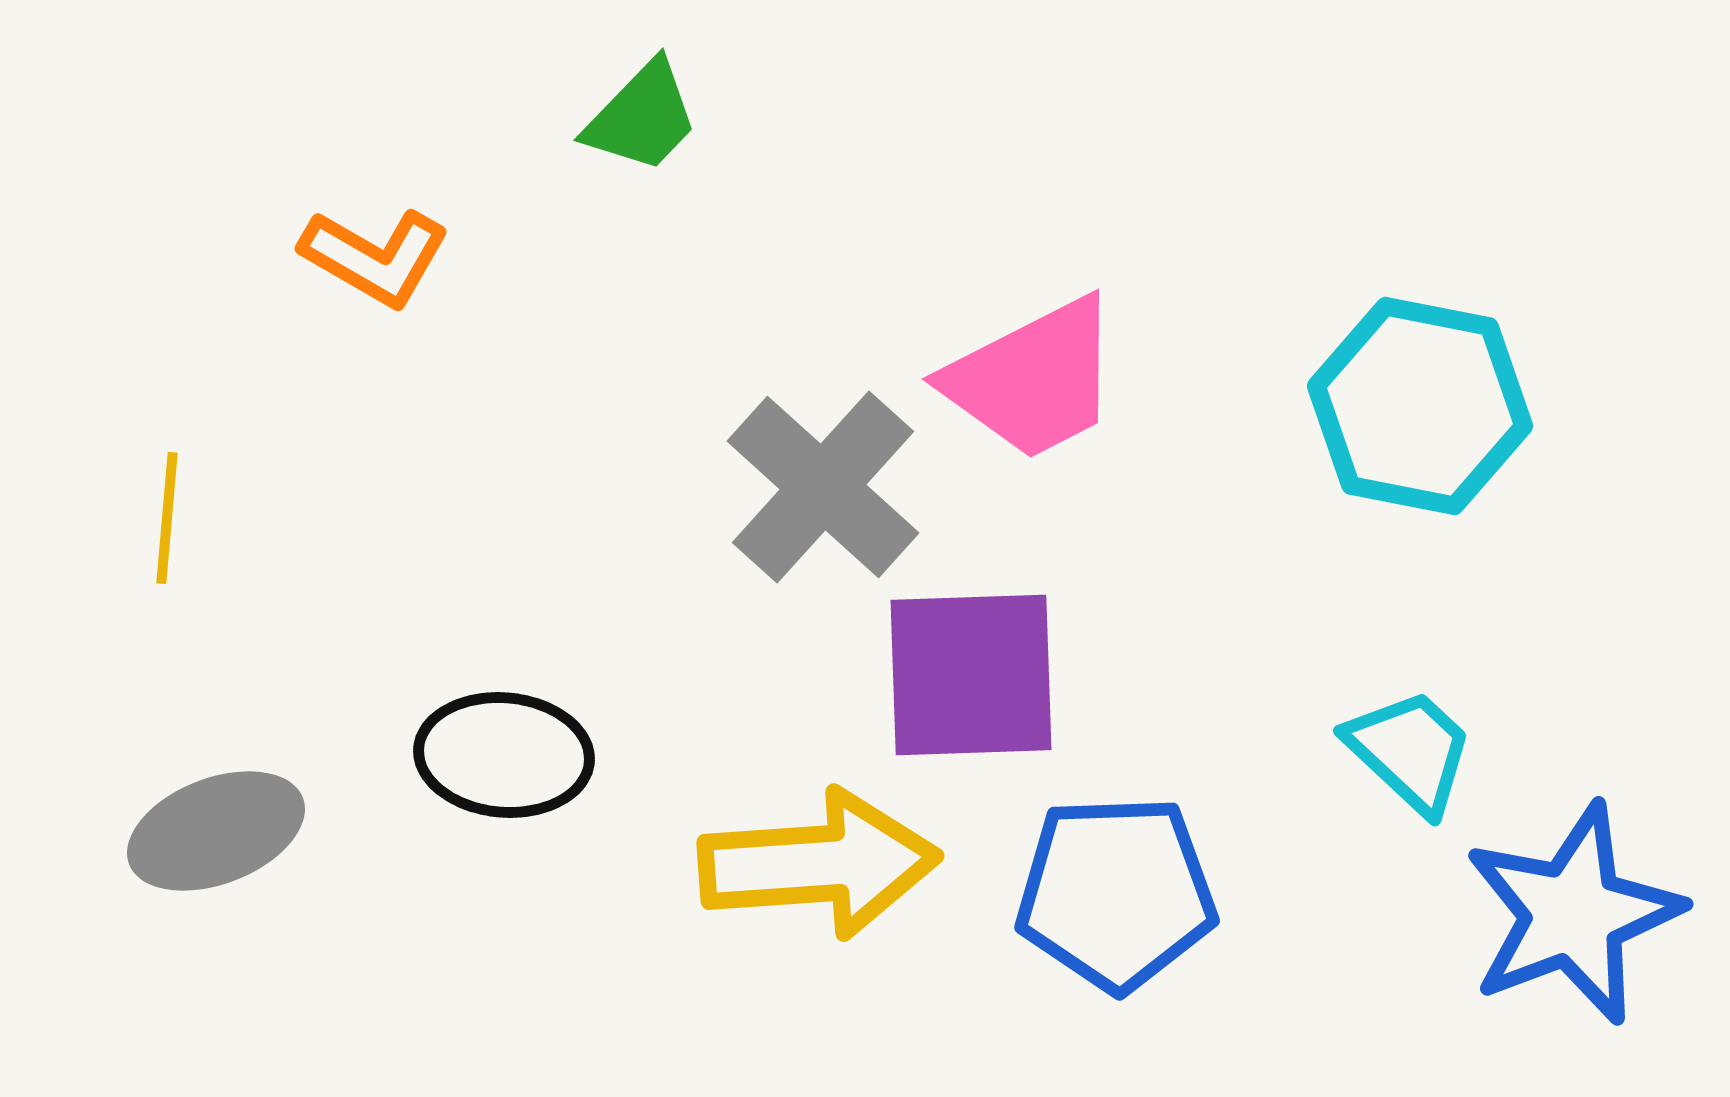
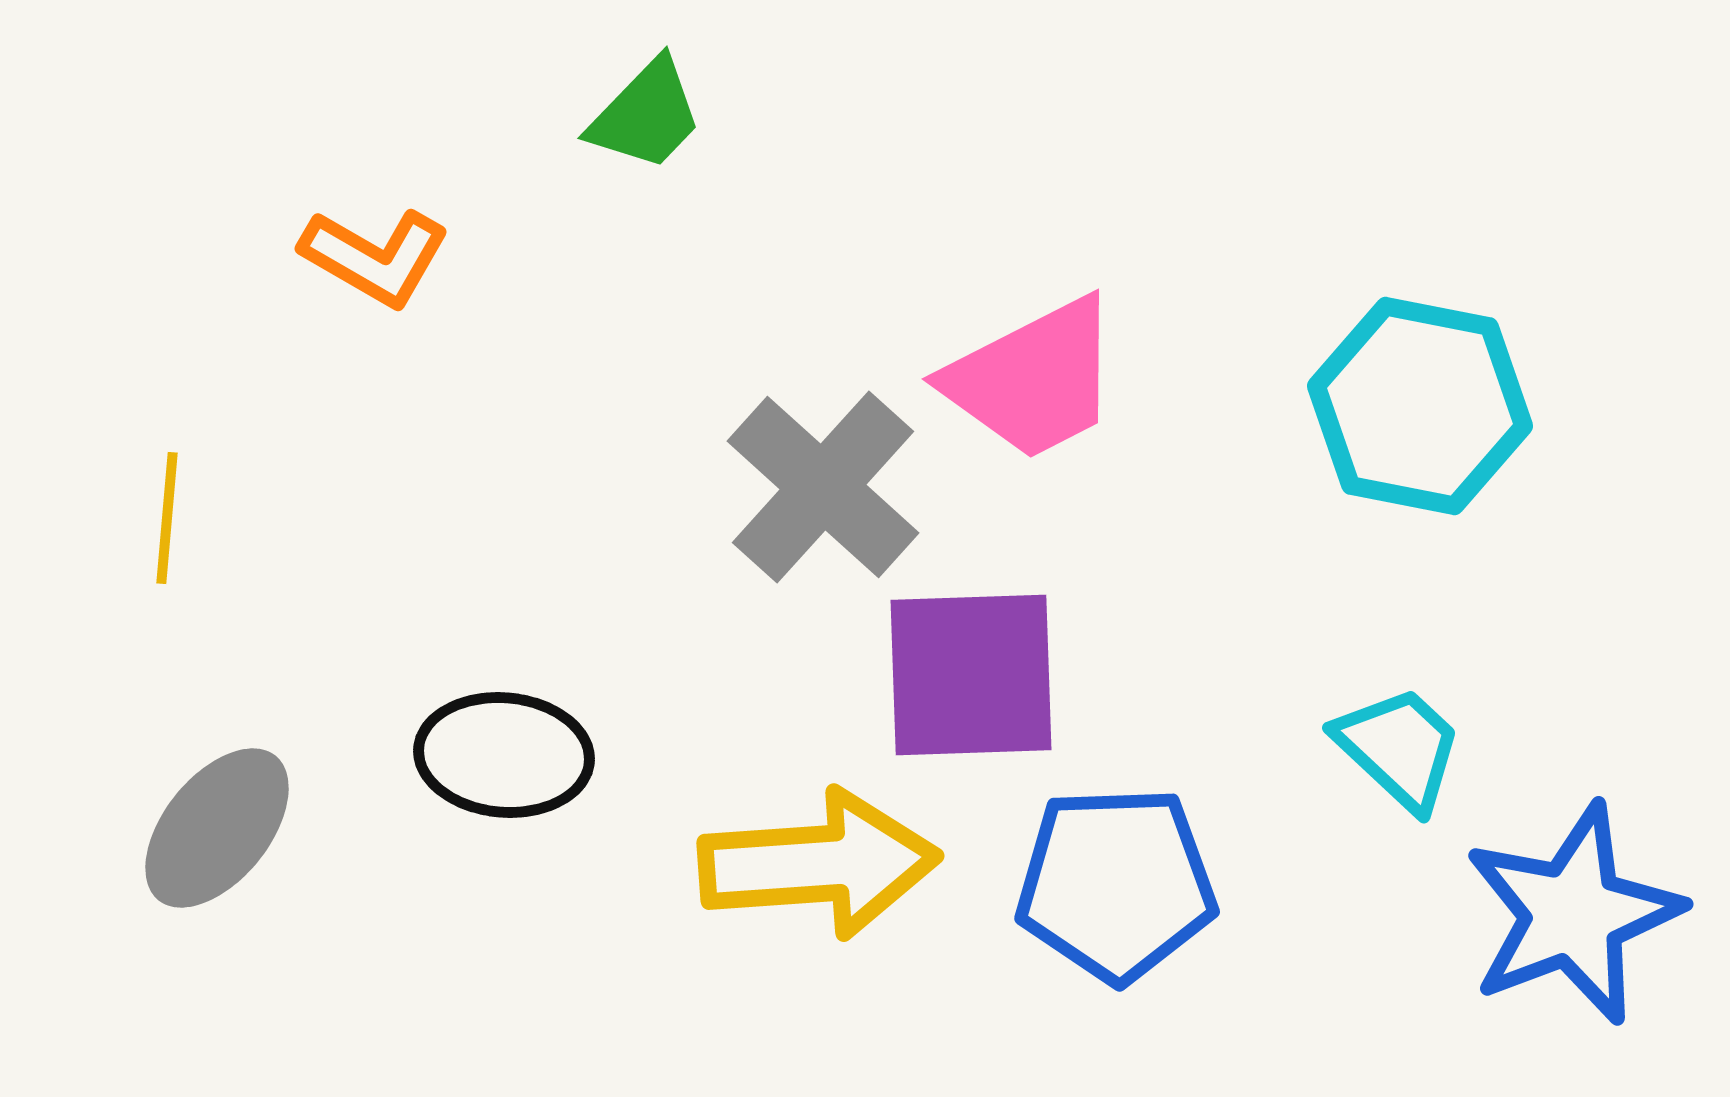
green trapezoid: moved 4 px right, 2 px up
cyan trapezoid: moved 11 px left, 3 px up
gray ellipse: moved 1 px right, 3 px up; rotated 30 degrees counterclockwise
blue pentagon: moved 9 px up
